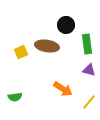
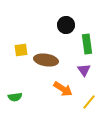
brown ellipse: moved 1 px left, 14 px down
yellow square: moved 2 px up; rotated 16 degrees clockwise
purple triangle: moved 5 px left; rotated 40 degrees clockwise
